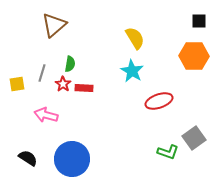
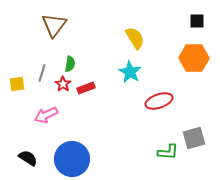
black square: moved 2 px left
brown triangle: rotated 12 degrees counterclockwise
orange hexagon: moved 2 px down
cyan star: moved 2 px left, 1 px down
red rectangle: moved 2 px right; rotated 24 degrees counterclockwise
pink arrow: rotated 40 degrees counterclockwise
gray square: rotated 20 degrees clockwise
green L-shape: rotated 15 degrees counterclockwise
